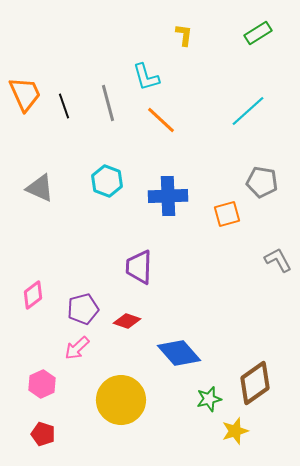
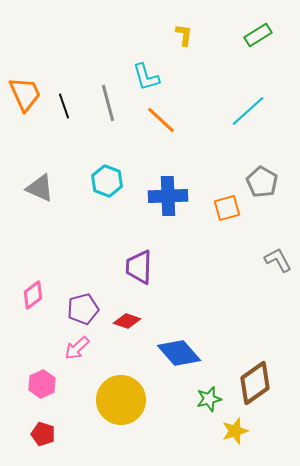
green rectangle: moved 2 px down
gray pentagon: rotated 20 degrees clockwise
orange square: moved 6 px up
